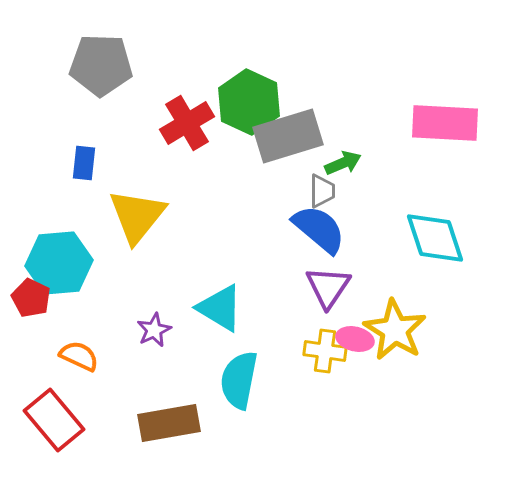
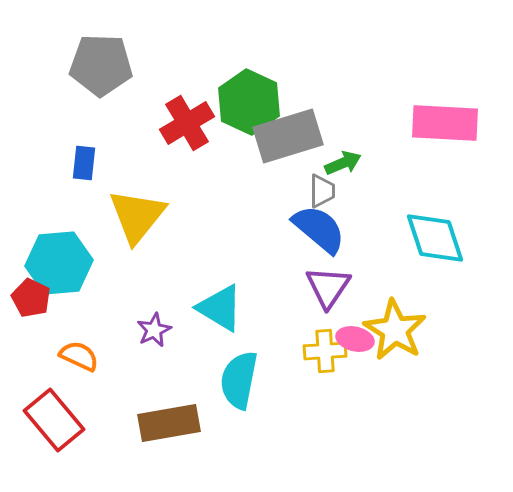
yellow cross: rotated 12 degrees counterclockwise
